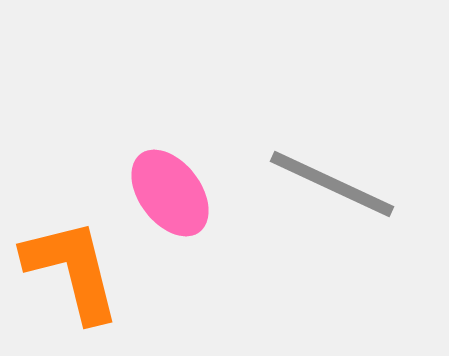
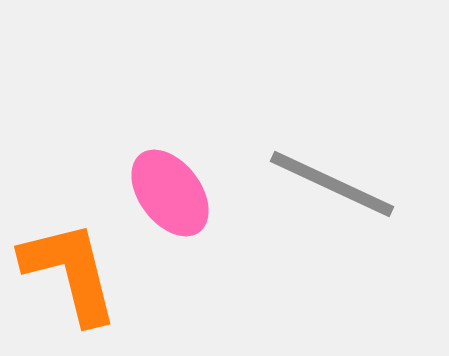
orange L-shape: moved 2 px left, 2 px down
